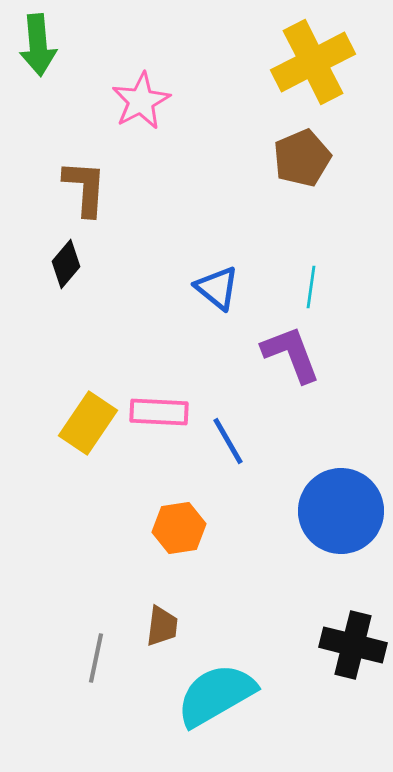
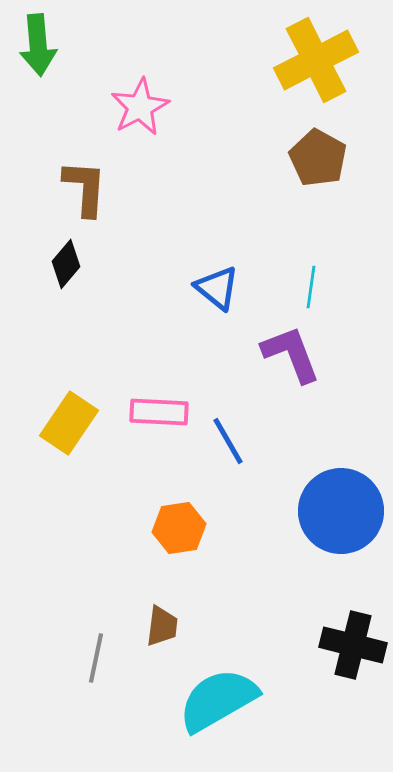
yellow cross: moved 3 px right, 2 px up
pink star: moved 1 px left, 6 px down
brown pentagon: moved 16 px right; rotated 20 degrees counterclockwise
yellow rectangle: moved 19 px left
cyan semicircle: moved 2 px right, 5 px down
